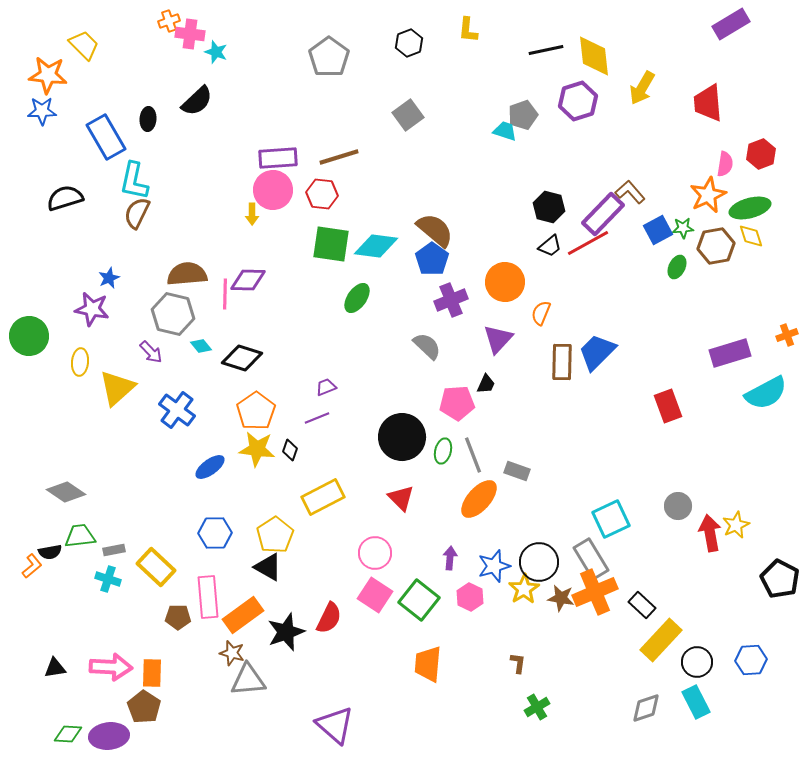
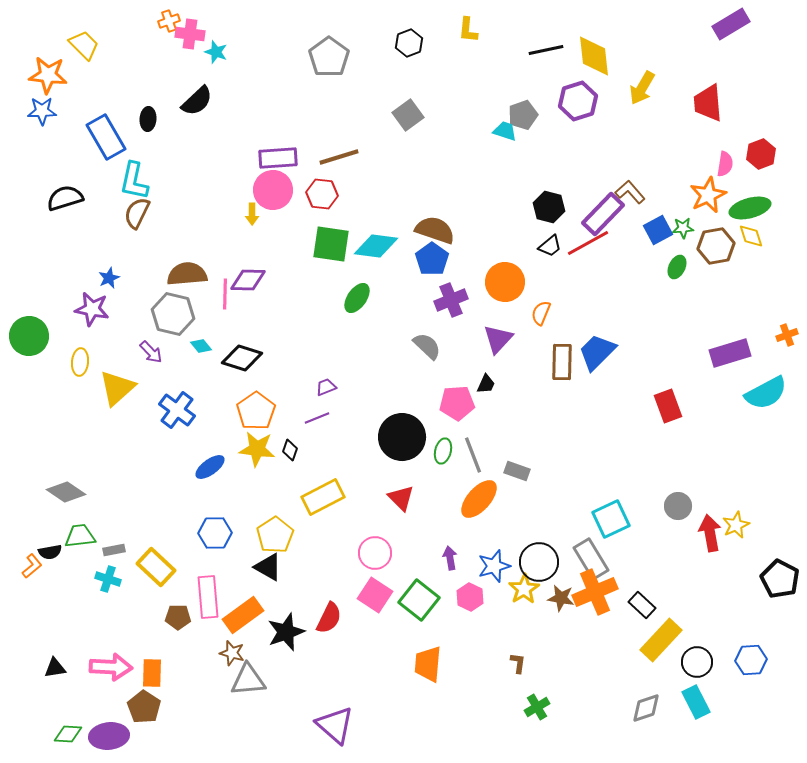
brown semicircle at (435, 230): rotated 21 degrees counterclockwise
purple arrow at (450, 558): rotated 15 degrees counterclockwise
